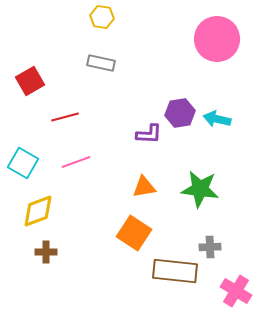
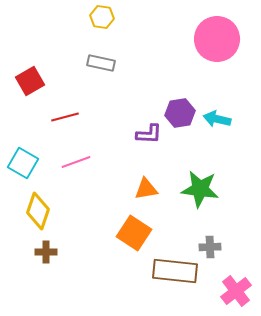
orange triangle: moved 2 px right, 2 px down
yellow diamond: rotated 51 degrees counterclockwise
pink cross: rotated 20 degrees clockwise
